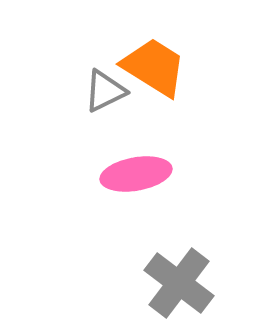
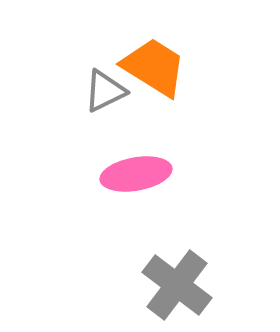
gray cross: moved 2 px left, 2 px down
